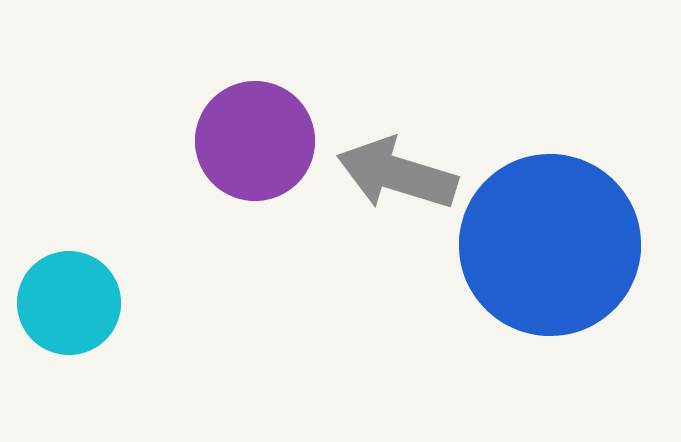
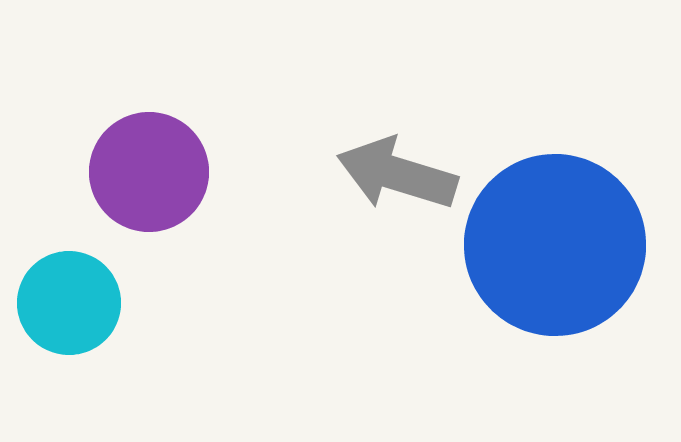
purple circle: moved 106 px left, 31 px down
blue circle: moved 5 px right
